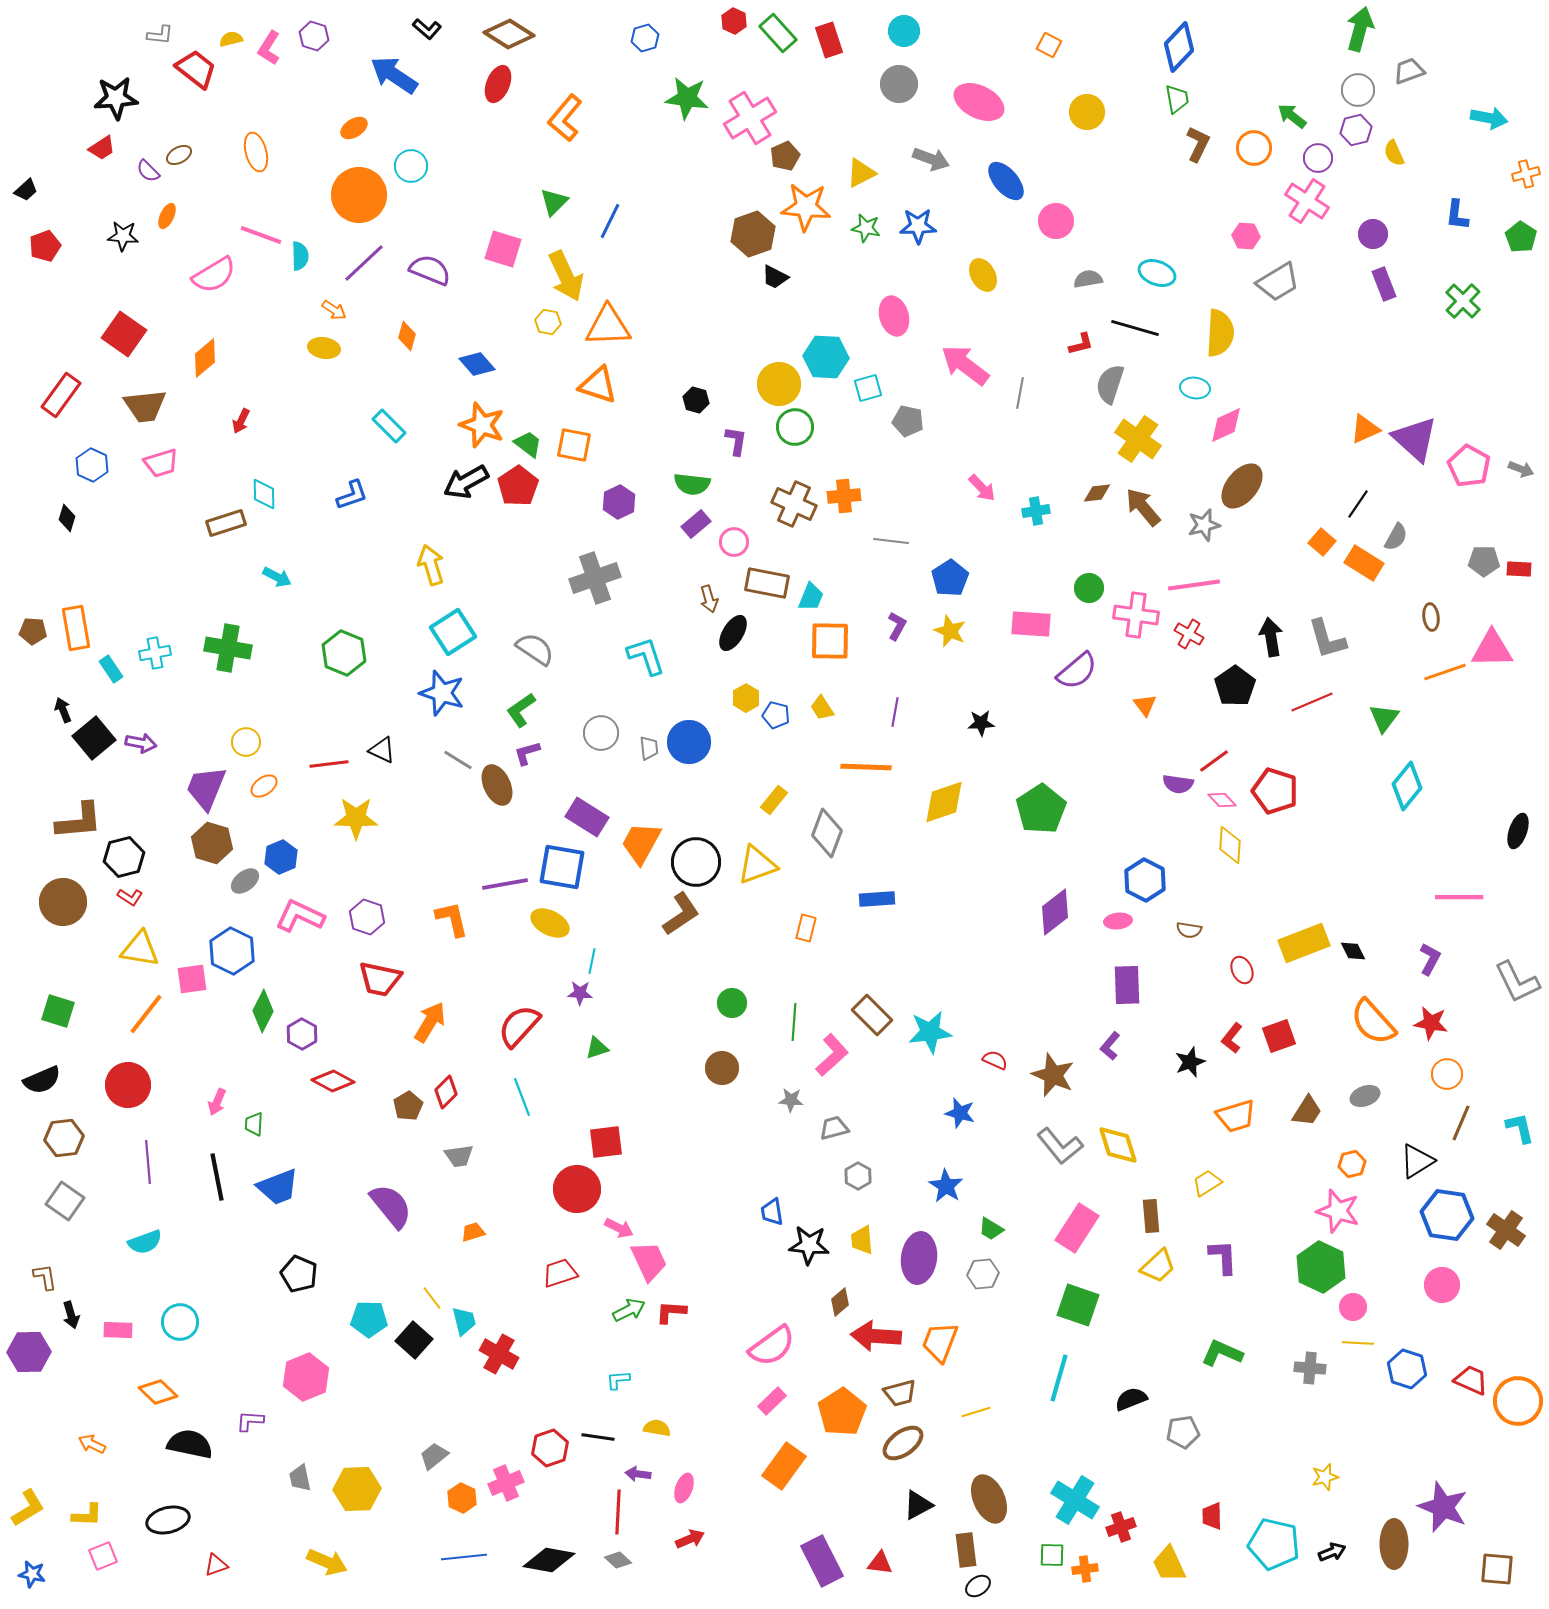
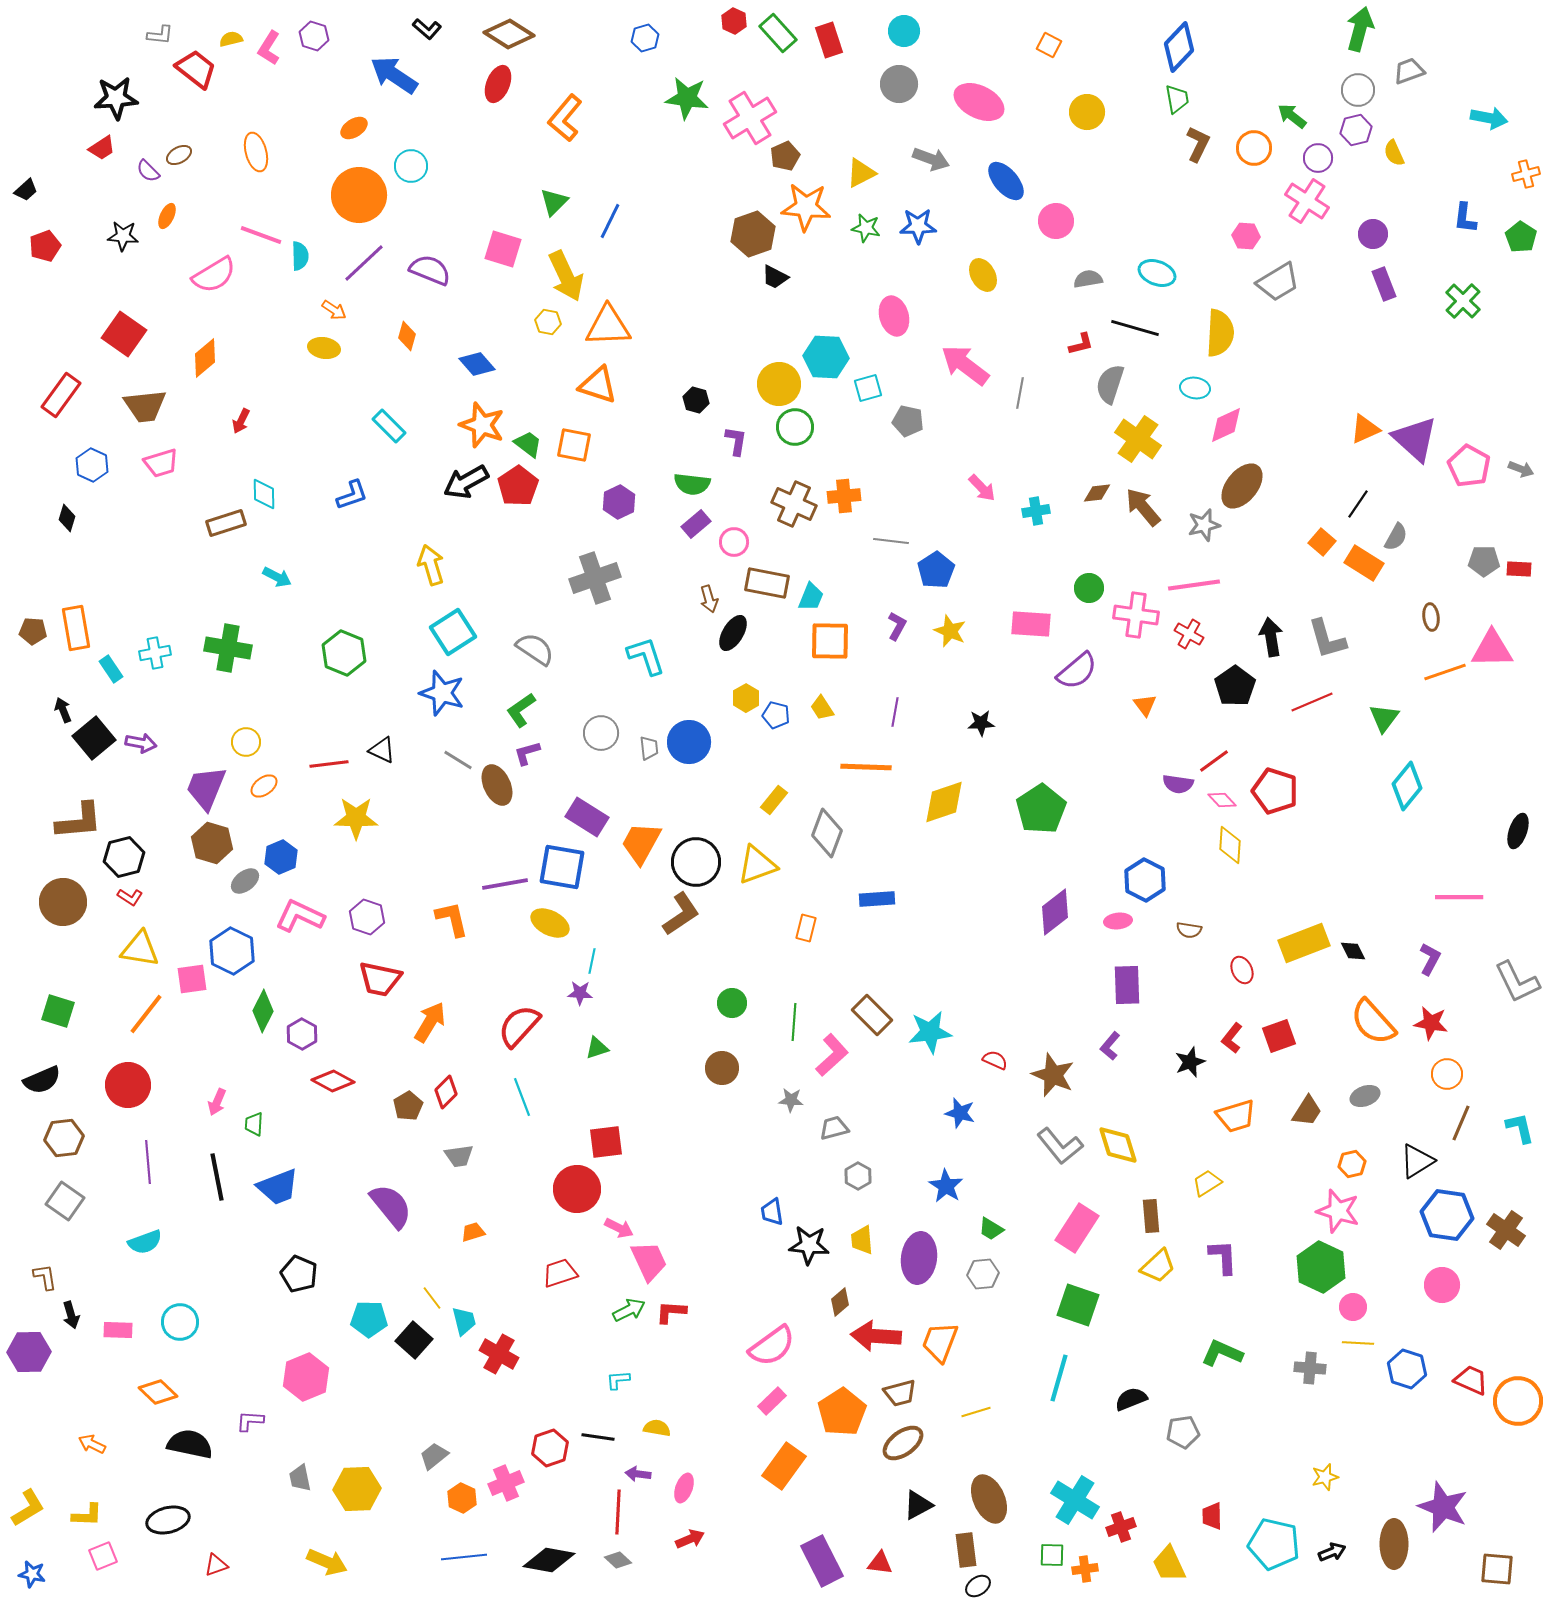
blue L-shape at (1457, 215): moved 8 px right, 3 px down
blue pentagon at (950, 578): moved 14 px left, 8 px up
